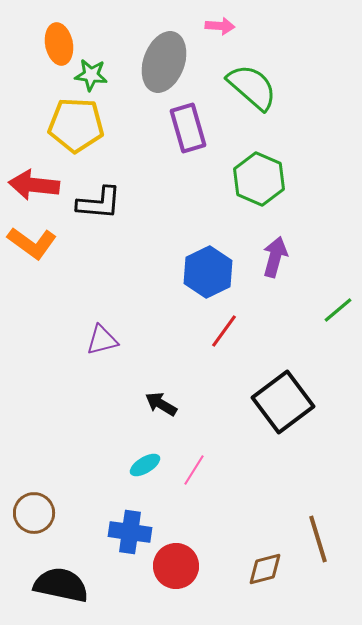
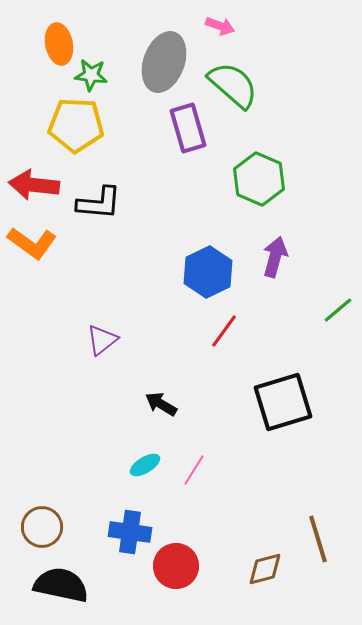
pink arrow: rotated 16 degrees clockwise
green semicircle: moved 19 px left, 2 px up
purple triangle: rotated 24 degrees counterclockwise
black square: rotated 20 degrees clockwise
brown circle: moved 8 px right, 14 px down
